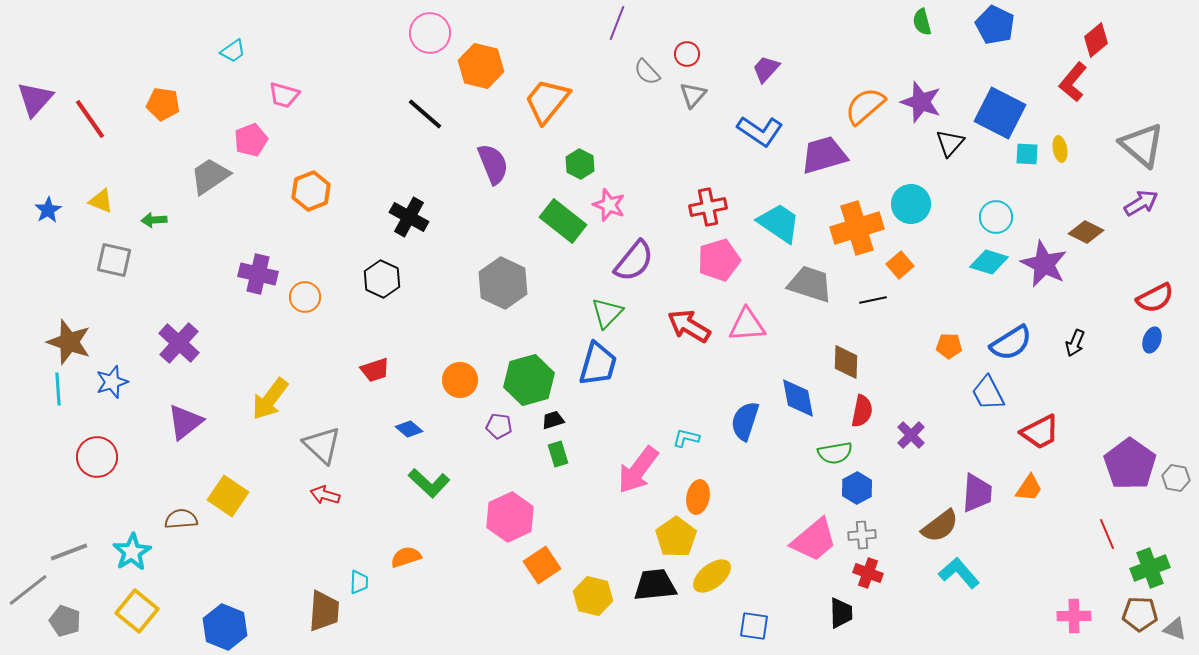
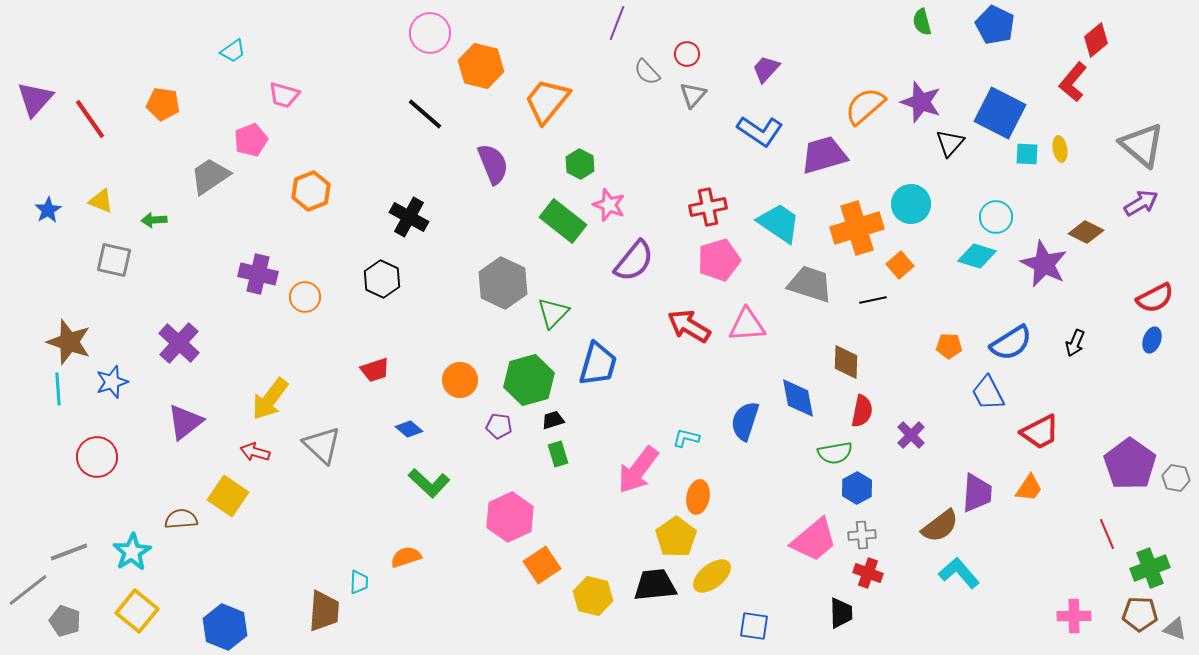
cyan diamond at (989, 262): moved 12 px left, 6 px up
green triangle at (607, 313): moved 54 px left
red arrow at (325, 495): moved 70 px left, 43 px up
